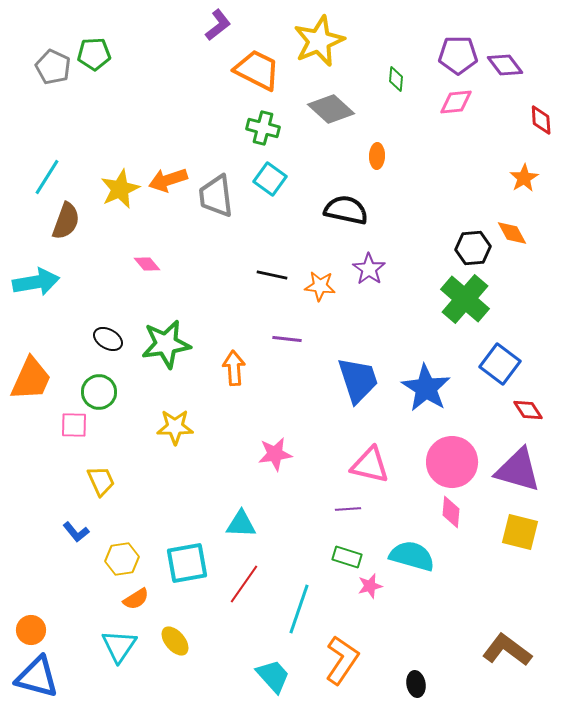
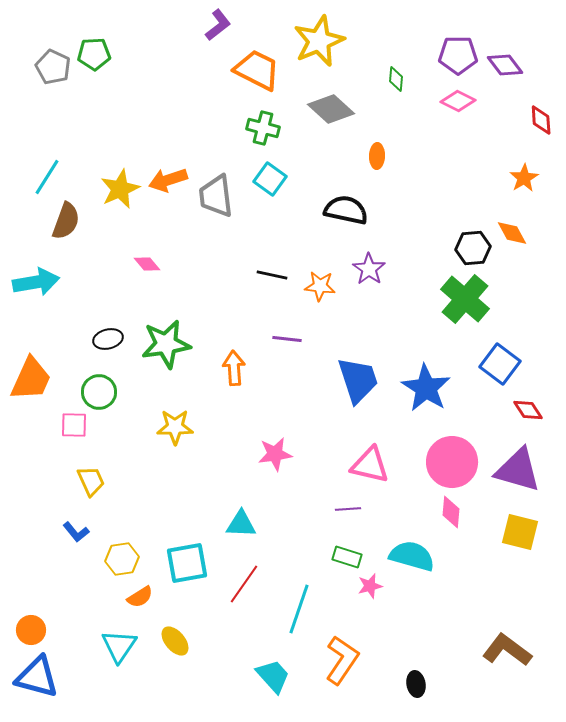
pink diamond at (456, 102): moved 2 px right, 1 px up; rotated 32 degrees clockwise
black ellipse at (108, 339): rotated 44 degrees counterclockwise
yellow trapezoid at (101, 481): moved 10 px left
orange semicircle at (136, 599): moved 4 px right, 2 px up
